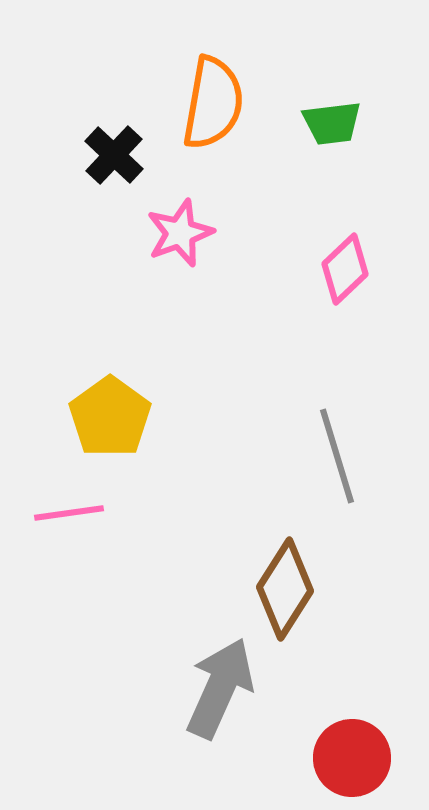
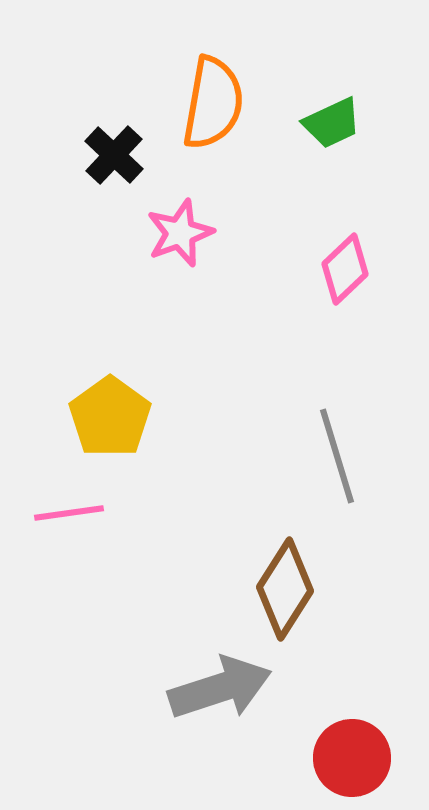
green trapezoid: rotated 18 degrees counterclockwise
gray arrow: rotated 48 degrees clockwise
